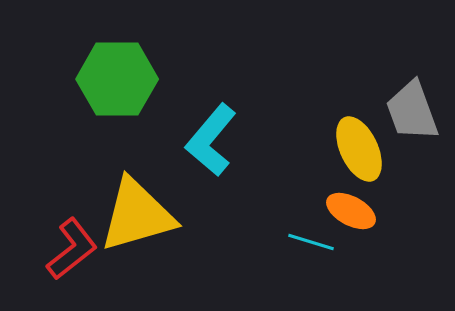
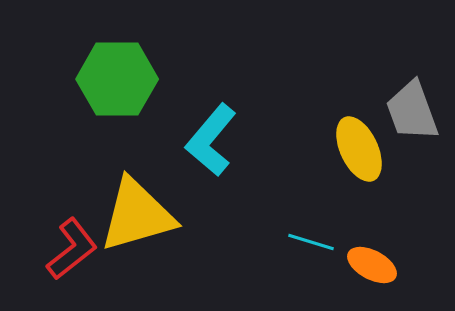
orange ellipse: moved 21 px right, 54 px down
